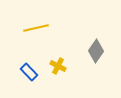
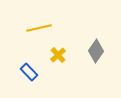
yellow line: moved 3 px right
yellow cross: moved 11 px up; rotated 21 degrees clockwise
